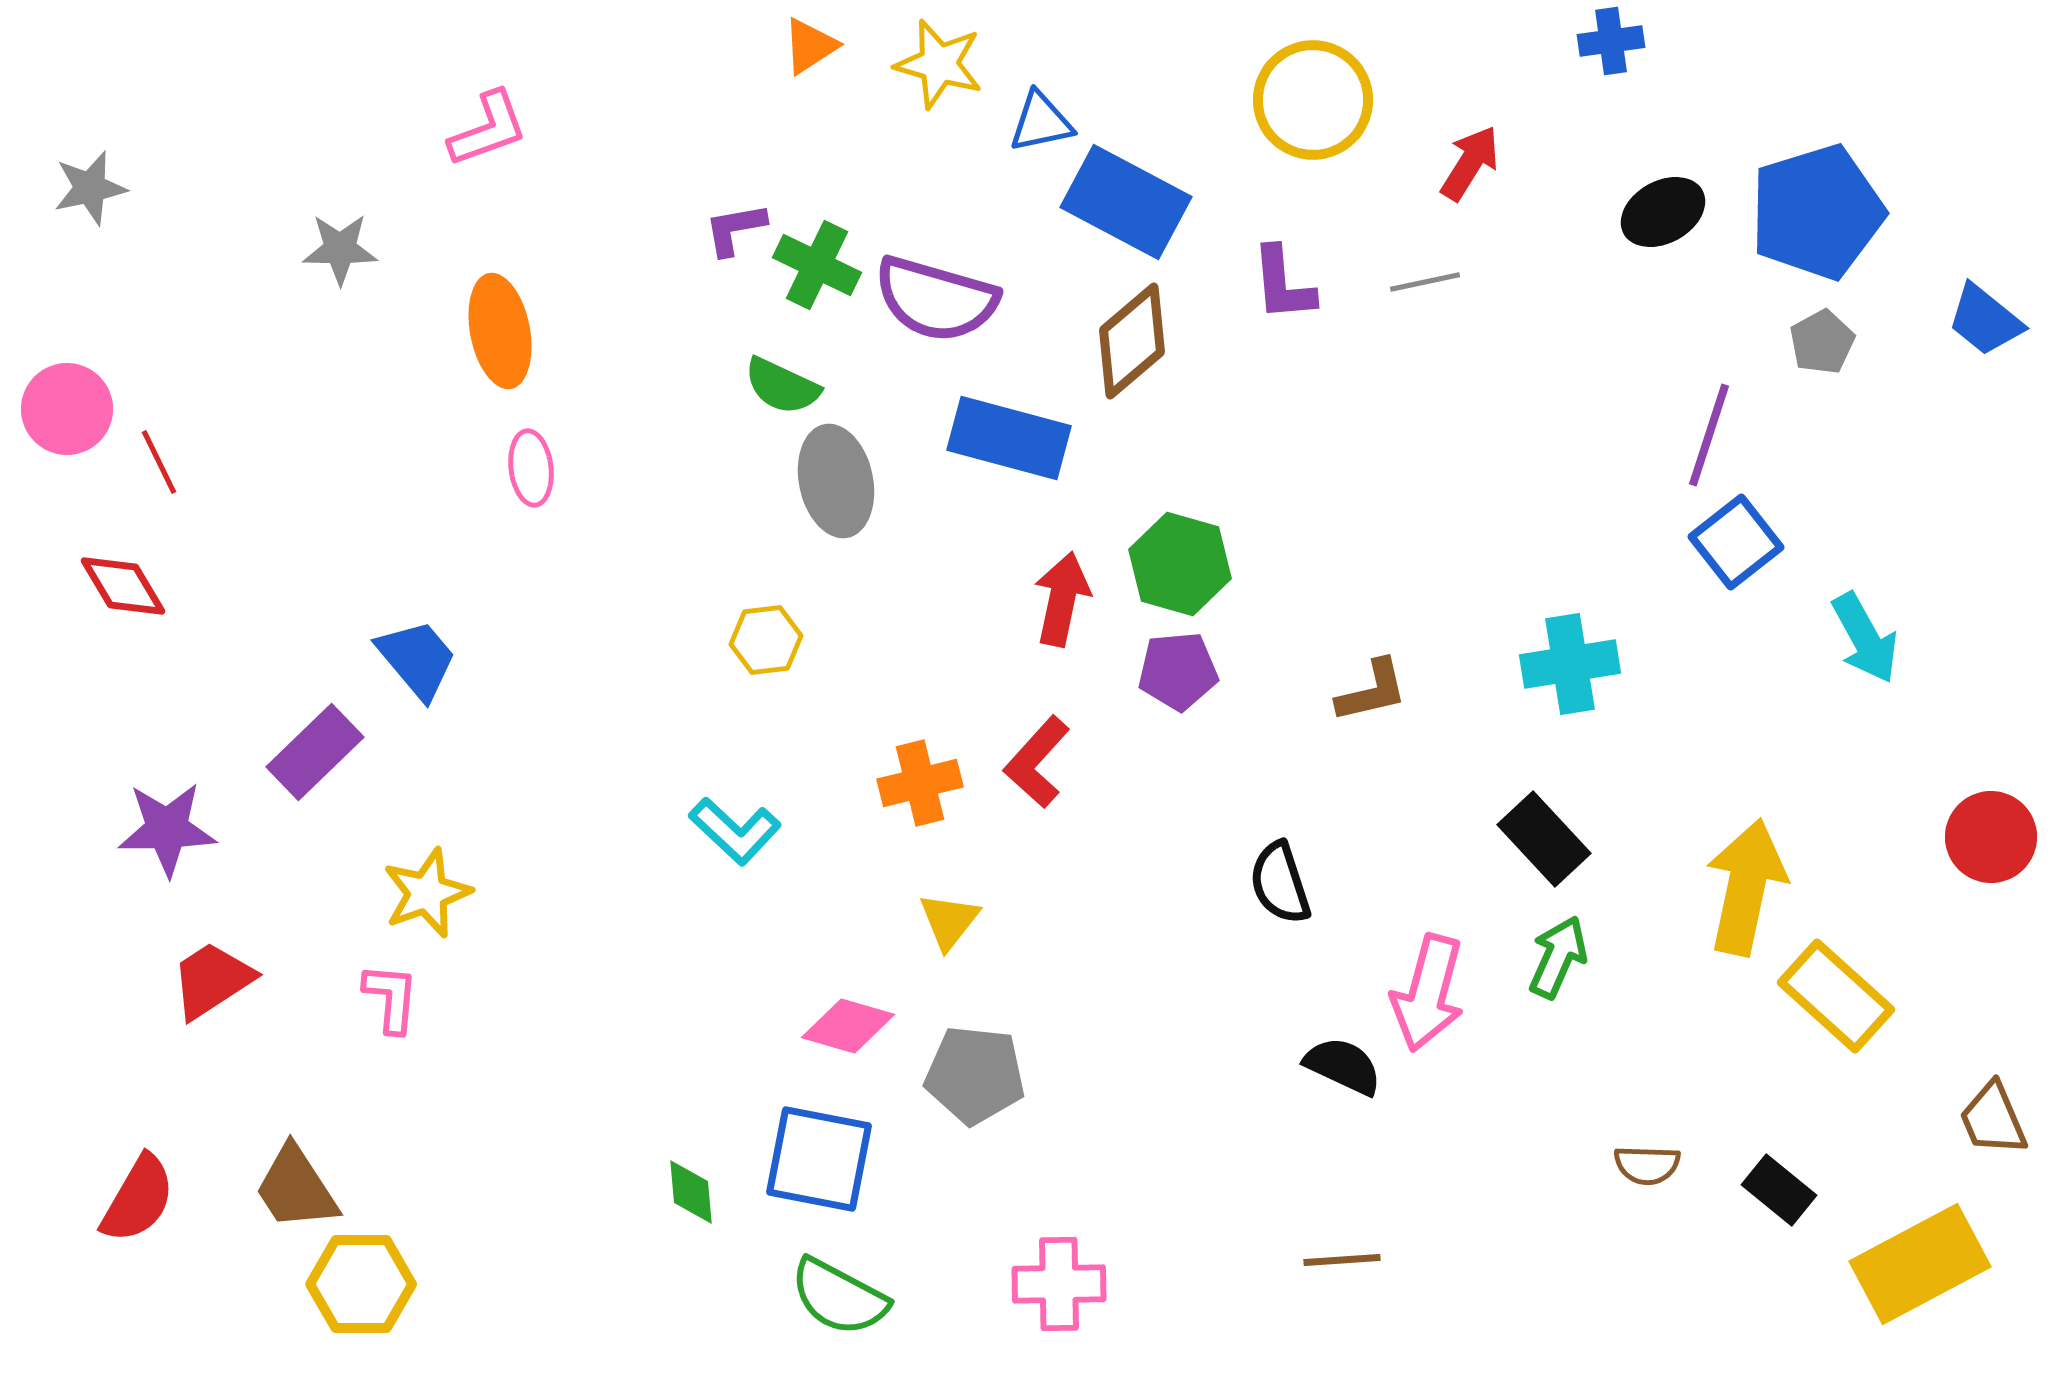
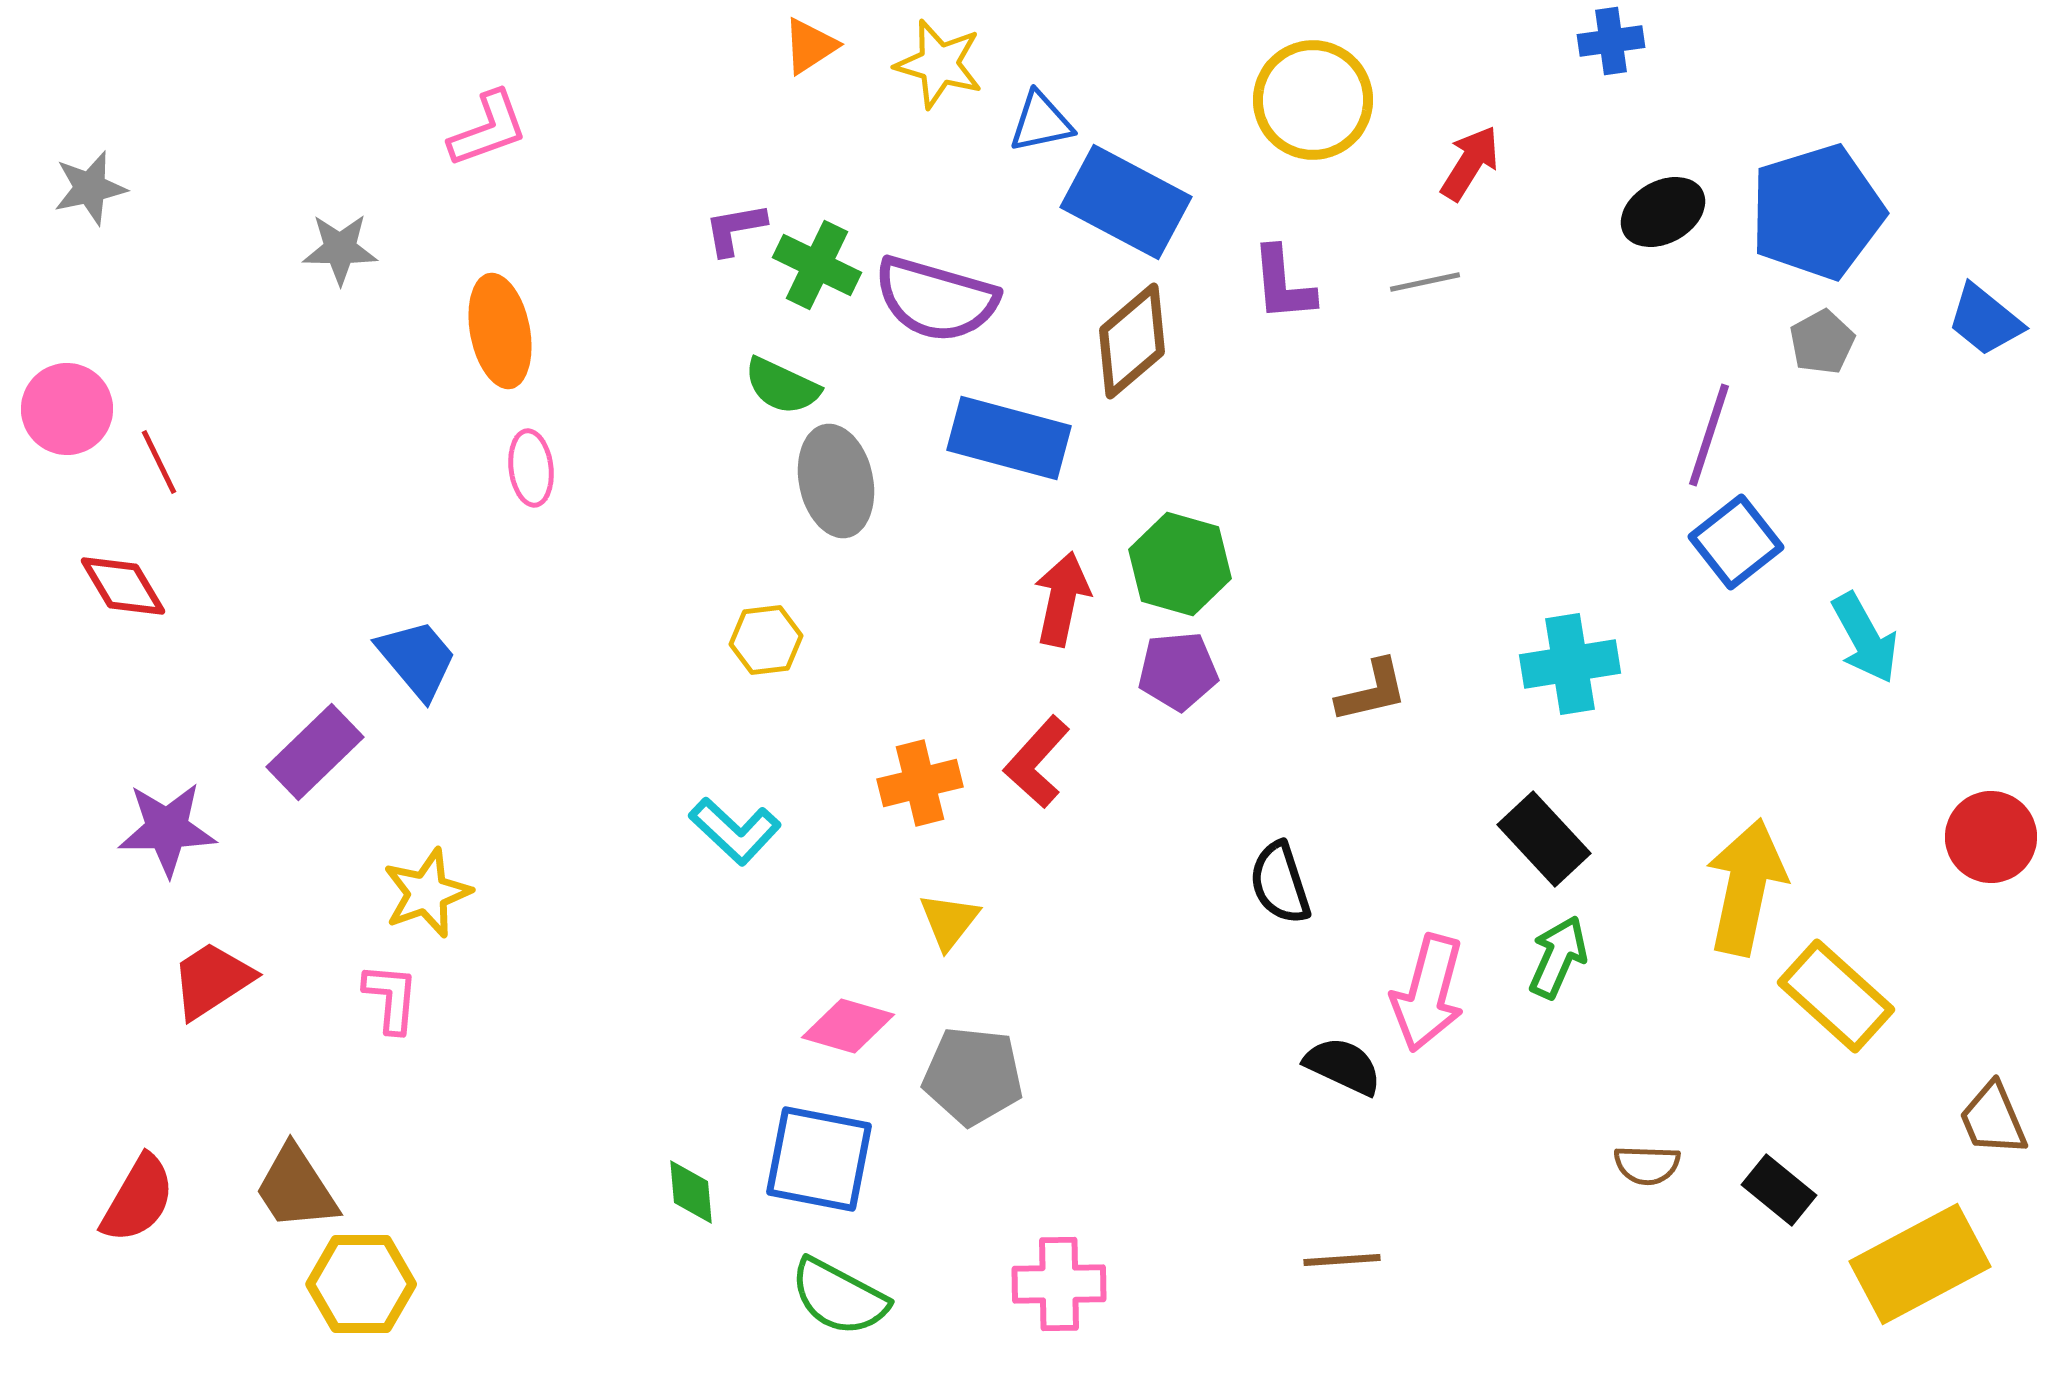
gray pentagon at (975, 1075): moved 2 px left, 1 px down
